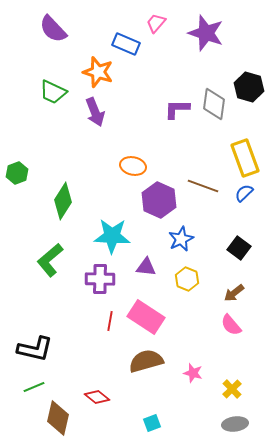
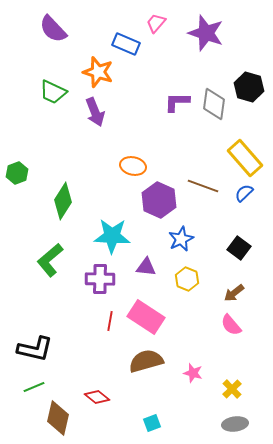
purple L-shape: moved 7 px up
yellow rectangle: rotated 21 degrees counterclockwise
